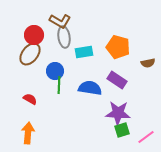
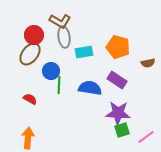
blue circle: moved 4 px left
orange arrow: moved 5 px down
